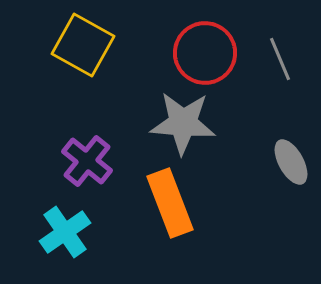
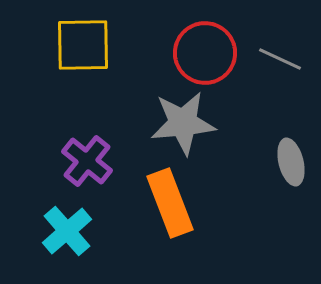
yellow square: rotated 30 degrees counterclockwise
gray line: rotated 42 degrees counterclockwise
gray star: rotated 10 degrees counterclockwise
gray ellipse: rotated 15 degrees clockwise
cyan cross: moved 2 px right, 1 px up; rotated 6 degrees counterclockwise
